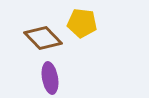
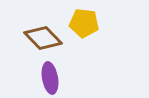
yellow pentagon: moved 2 px right
